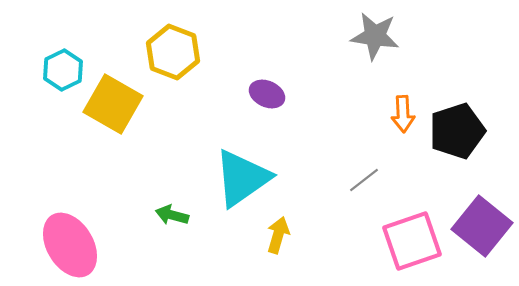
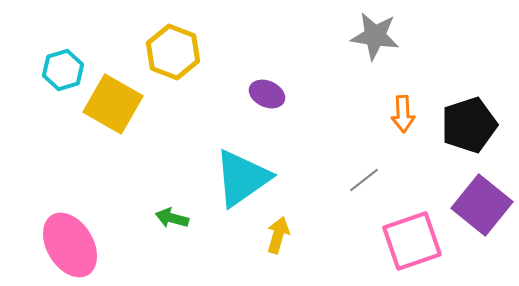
cyan hexagon: rotated 9 degrees clockwise
black pentagon: moved 12 px right, 6 px up
green arrow: moved 3 px down
purple square: moved 21 px up
